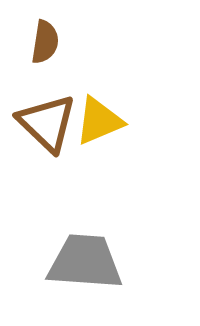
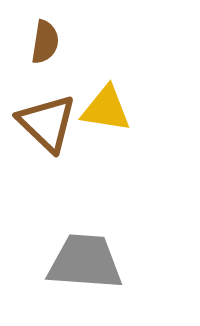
yellow triangle: moved 7 px right, 12 px up; rotated 32 degrees clockwise
